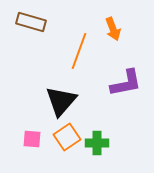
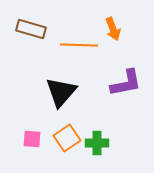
brown rectangle: moved 7 px down
orange line: moved 6 px up; rotated 72 degrees clockwise
black triangle: moved 9 px up
orange square: moved 1 px down
